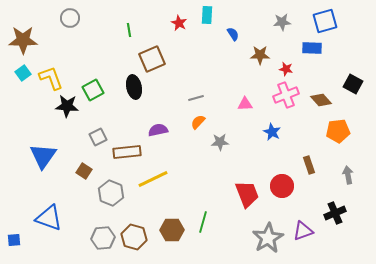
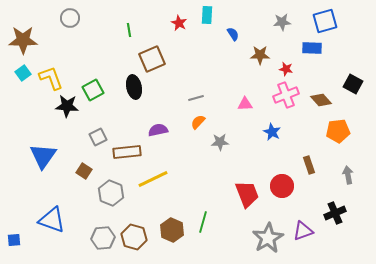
blue triangle at (49, 218): moved 3 px right, 2 px down
brown hexagon at (172, 230): rotated 25 degrees clockwise
